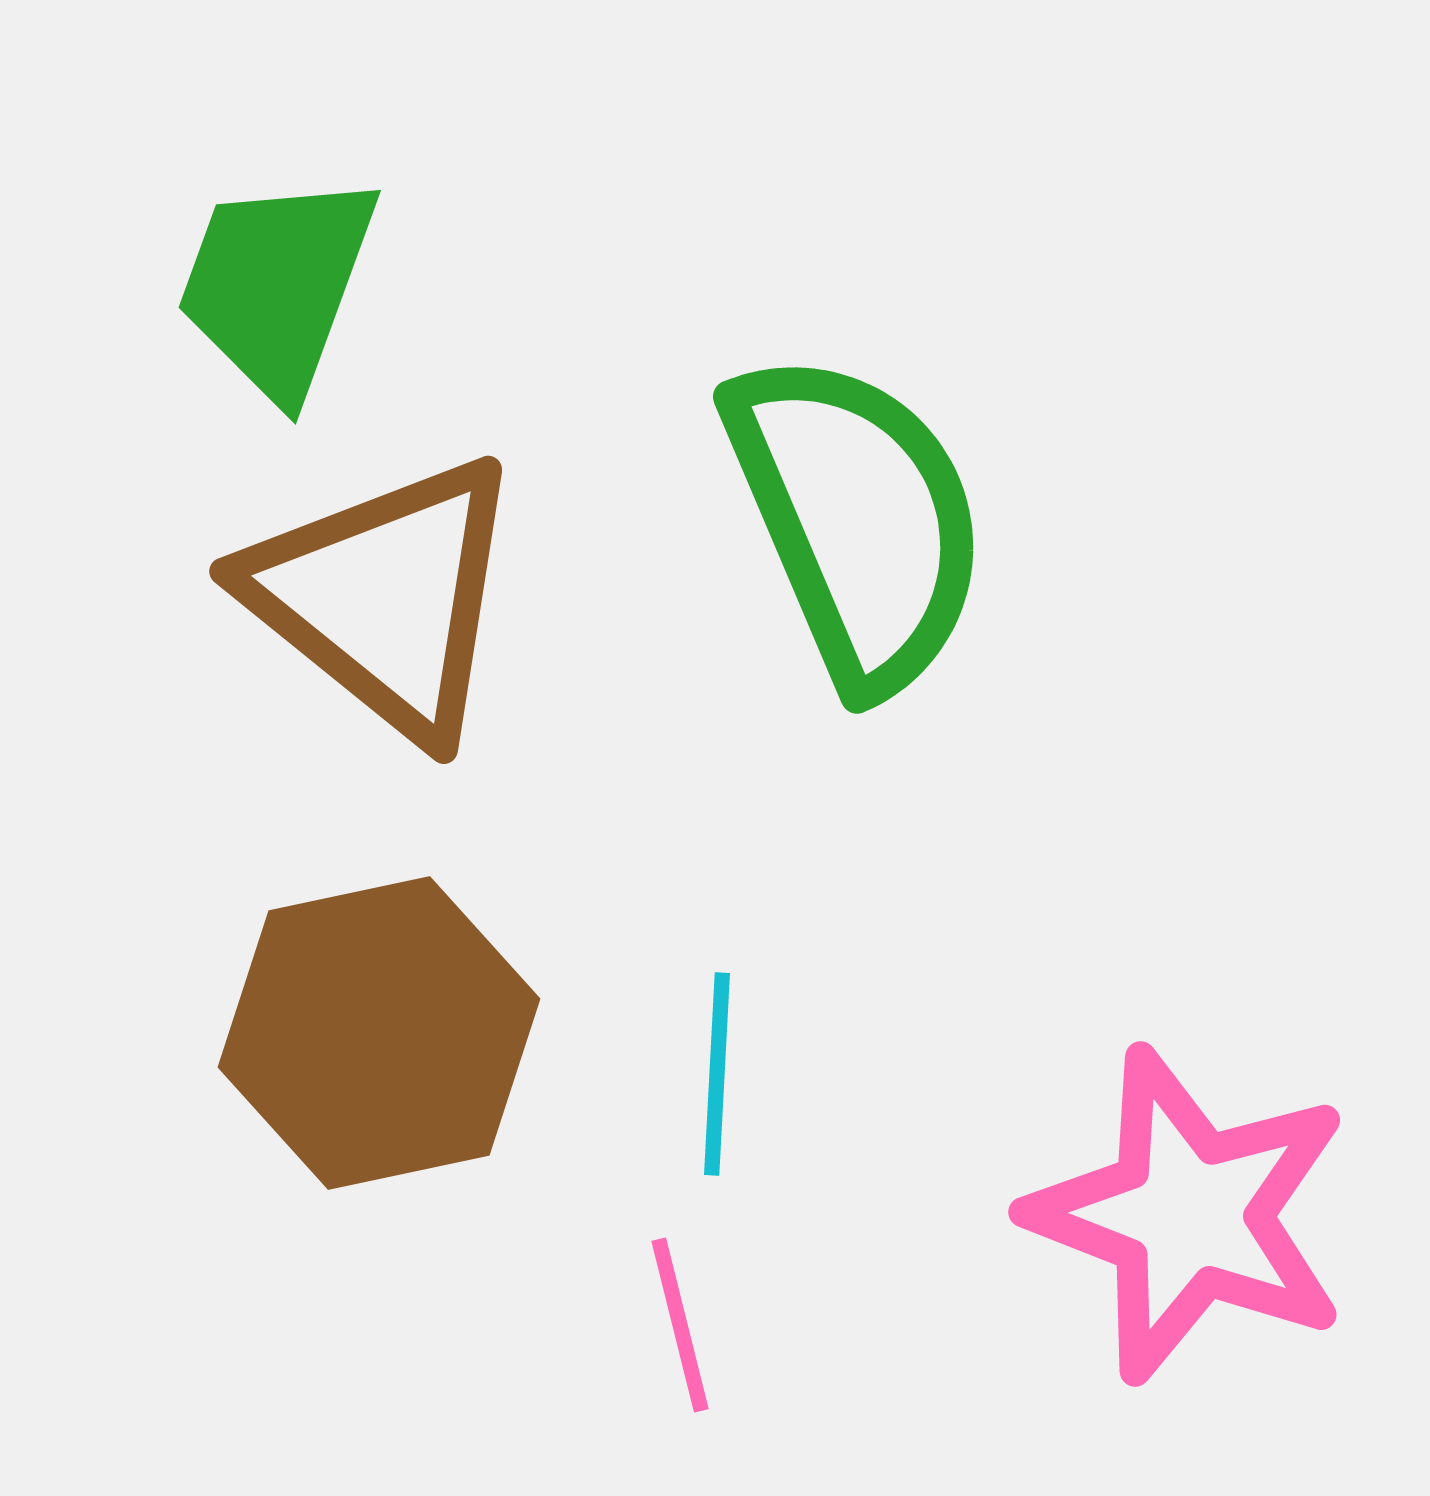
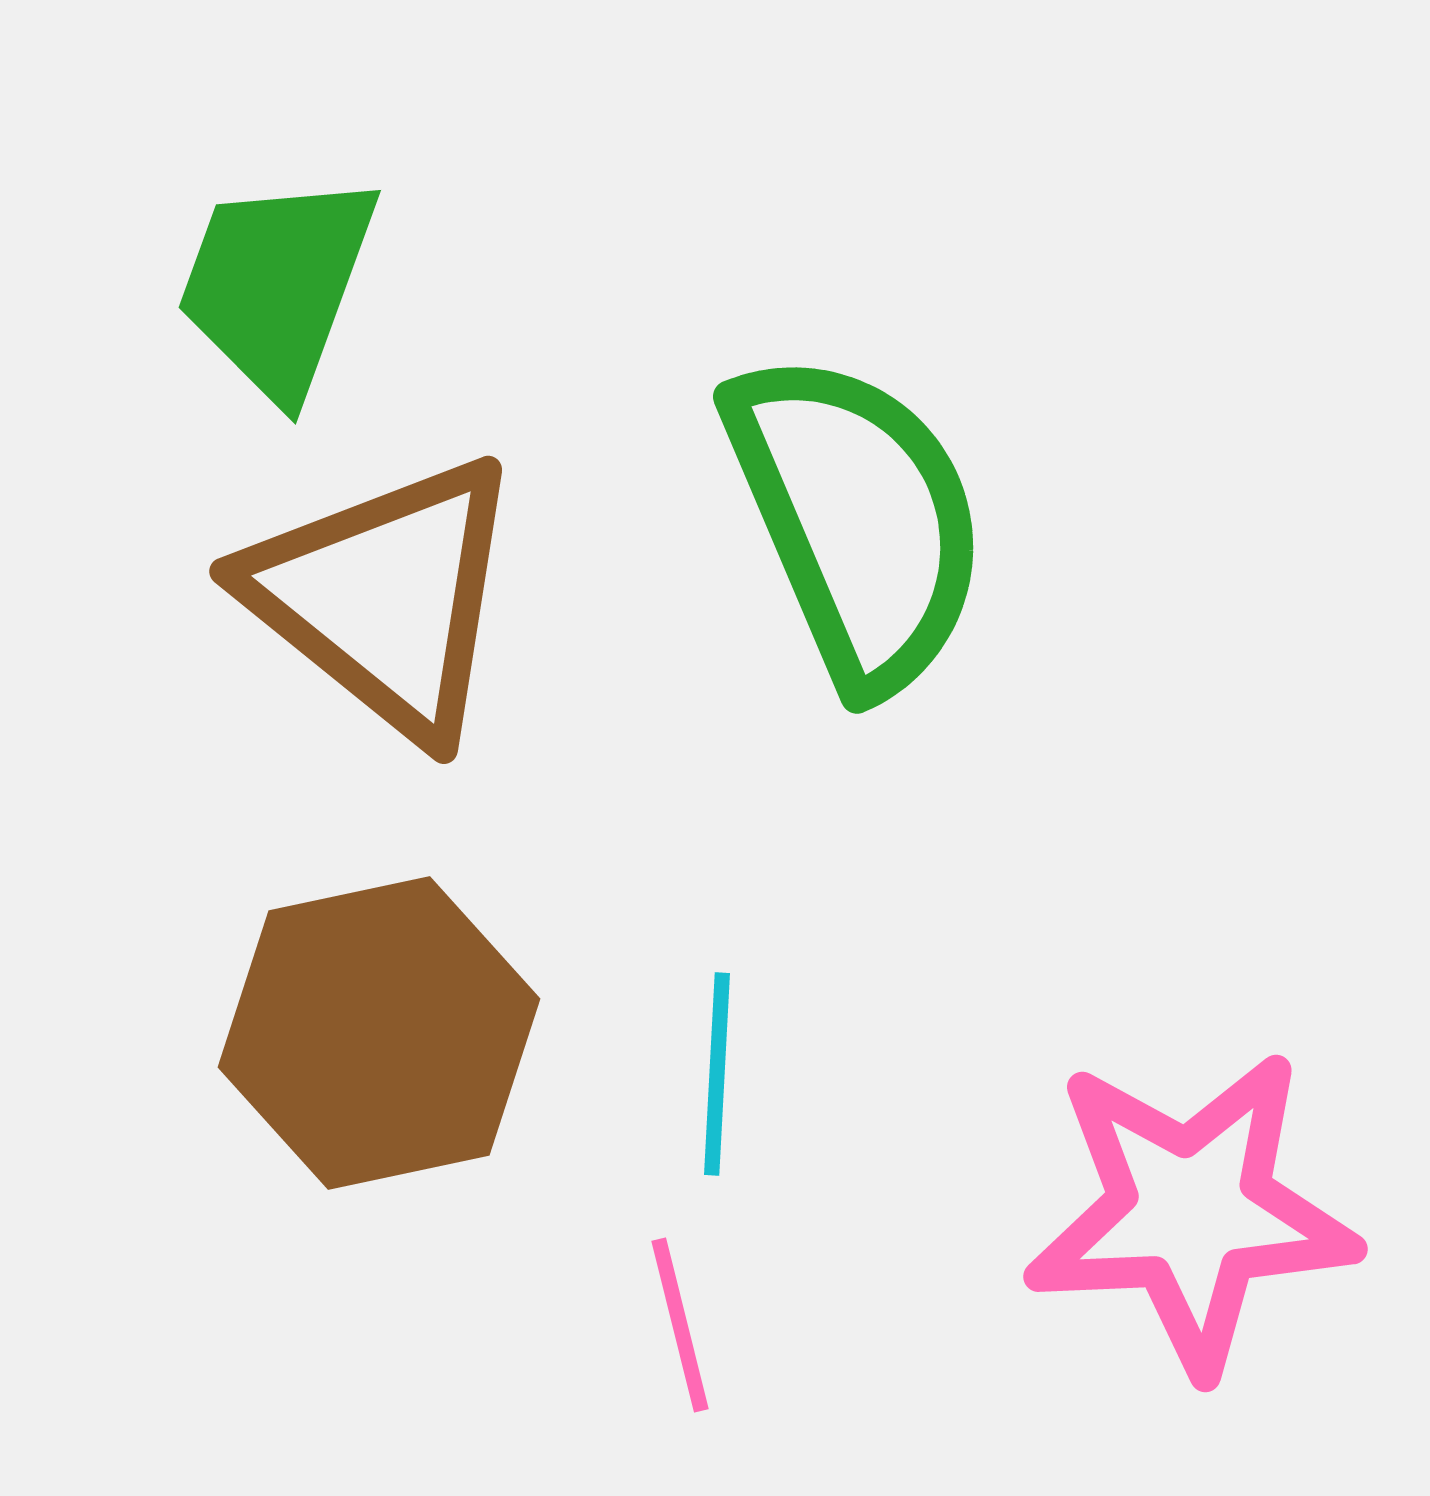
pink star: moved 2 px right, 3 px up; rotated 24 degrees counterclockwise
